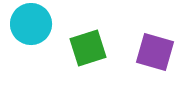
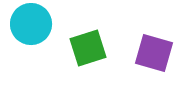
purple square: moved 1 px left, 1 px down
